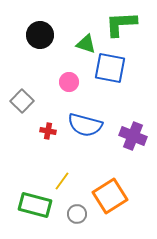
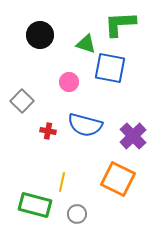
green L-shape: moved 1 px left
purple cross: rotated 24 degrees clockwise
yellow line: moved 1 px down; rotated 24 degrees counterclockwise
orange square: moved 8 px right, 17 px up; rotated 32 degrees counterclockwise
